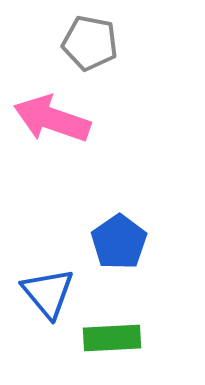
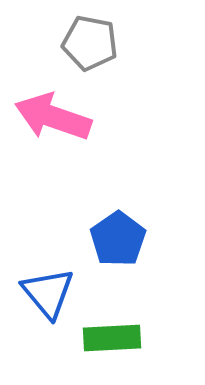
pink arrow: moved 1 px right, 2 px up
blue pentagon: moved 1 px left, 3 px up
